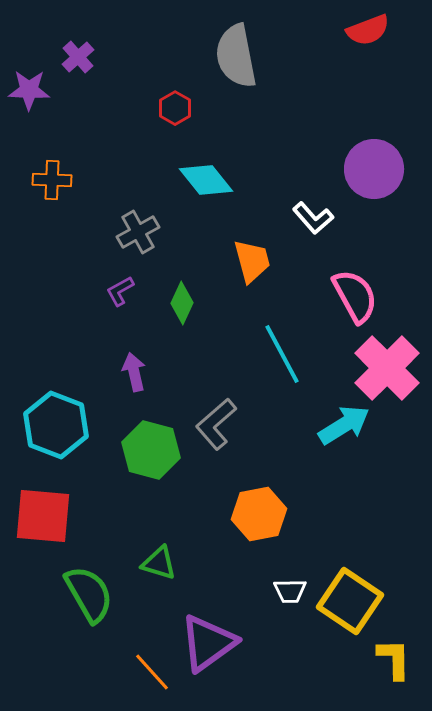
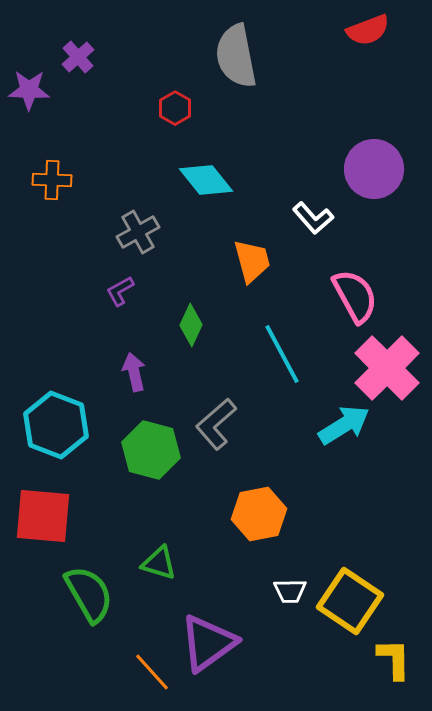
green diamond: moved 9 px right, 22 px down
